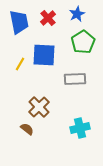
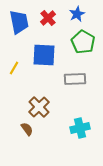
green pentagon: rotated 10 degrees counterclockwise
yellow line: moved 6 px left, 4 px down
brown semicircle: rotated 16 degrees clockwise
